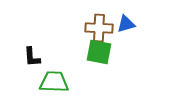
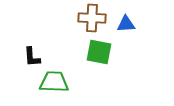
blue triangle: rotated 12 degrees clockwise
brown cross: moved 7 px left, 10 px up
